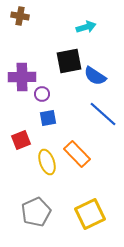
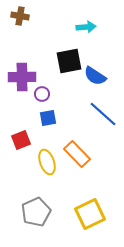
cyan arrow: rotated 12 degrees clockwise
